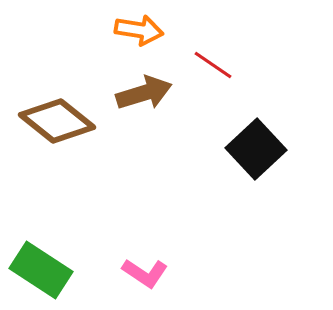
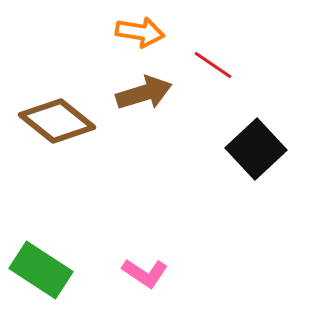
orange arrow: moved 1 px right, 2 px down
